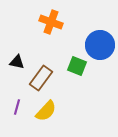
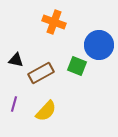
orange cross: moved 3 px right
blue circle: moved 1 px left
black triangle: moved 1 px left, 2 px up
brown rectangle: moved 5 px up; rotated 25 degrees clockwise
purple line: moved 3 px left, 3 px up
